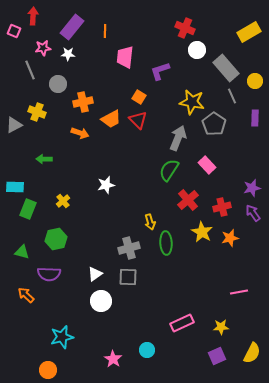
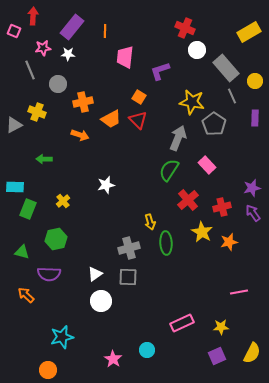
orange arrow at (80, 133): moved 2 px down
orange star at (230, 238): moved 1 px left, 4 px down
